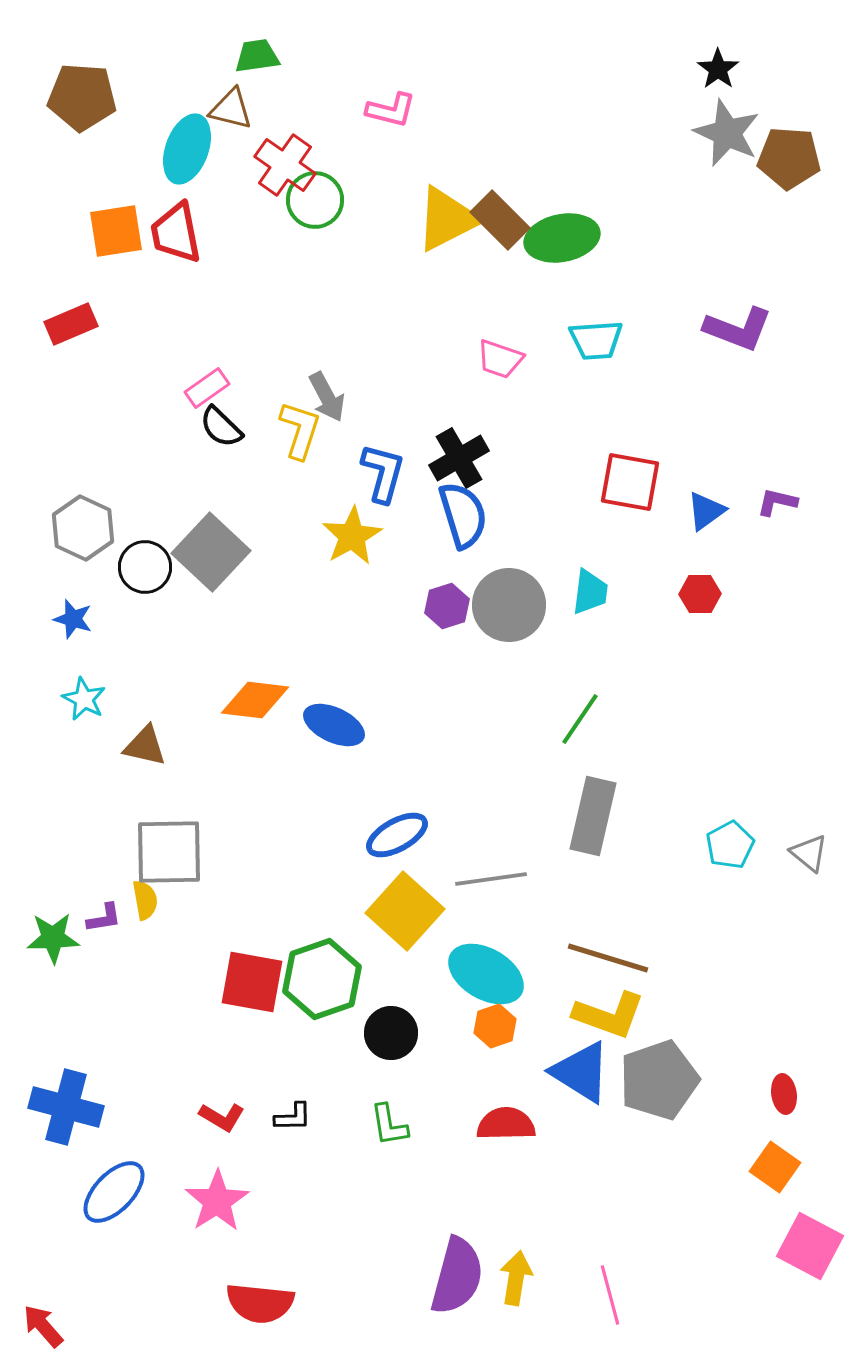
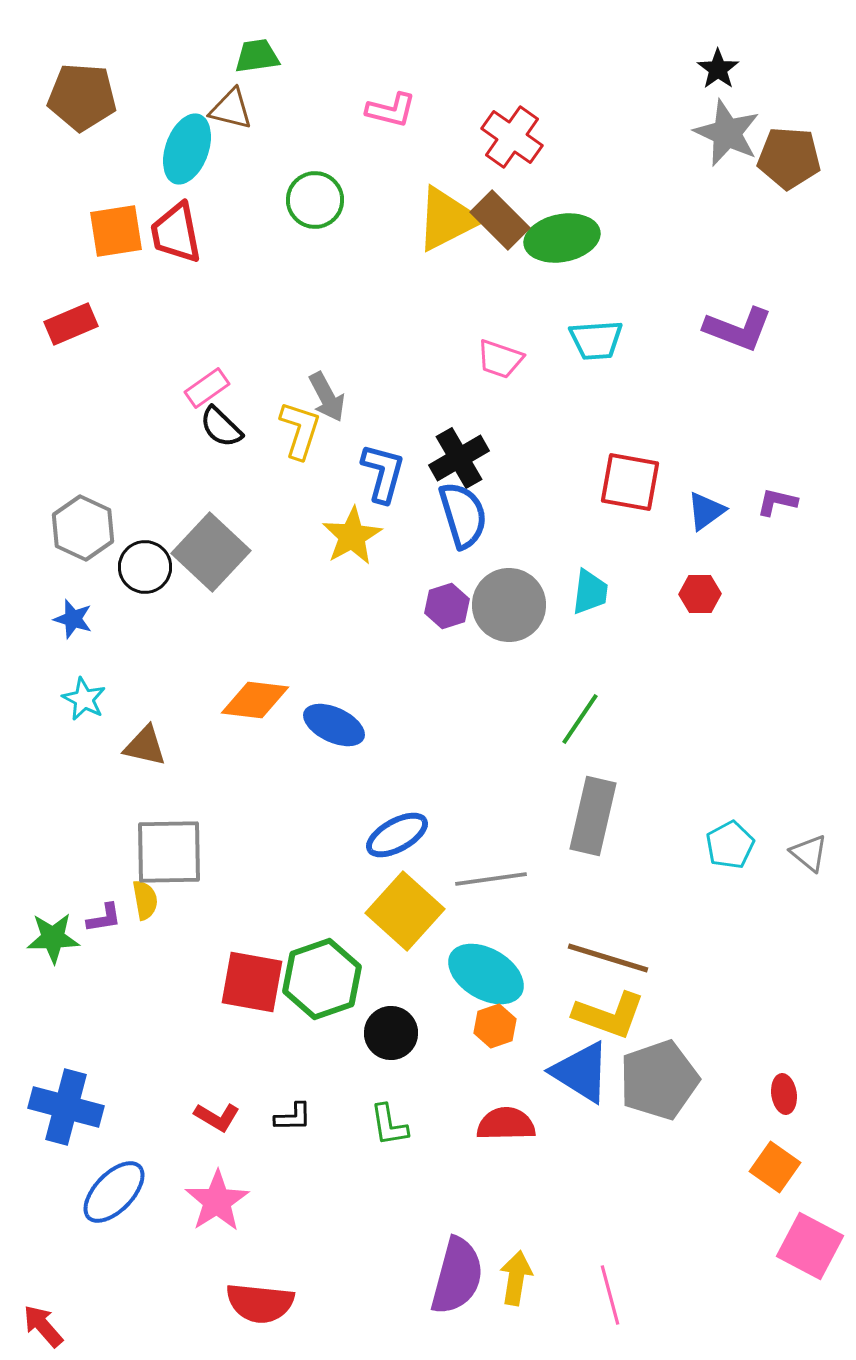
red cross at (285, 165): moved 227 px right, 28 px up
red L-shape at (222, 1117): moved 5 px left
